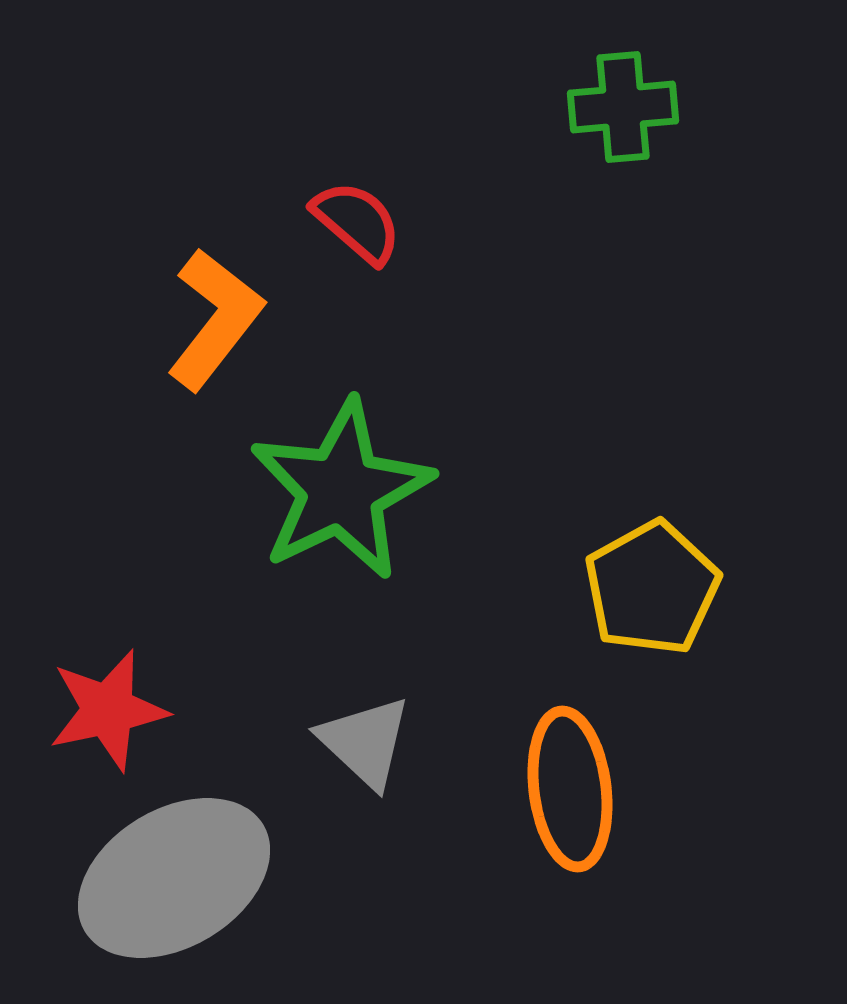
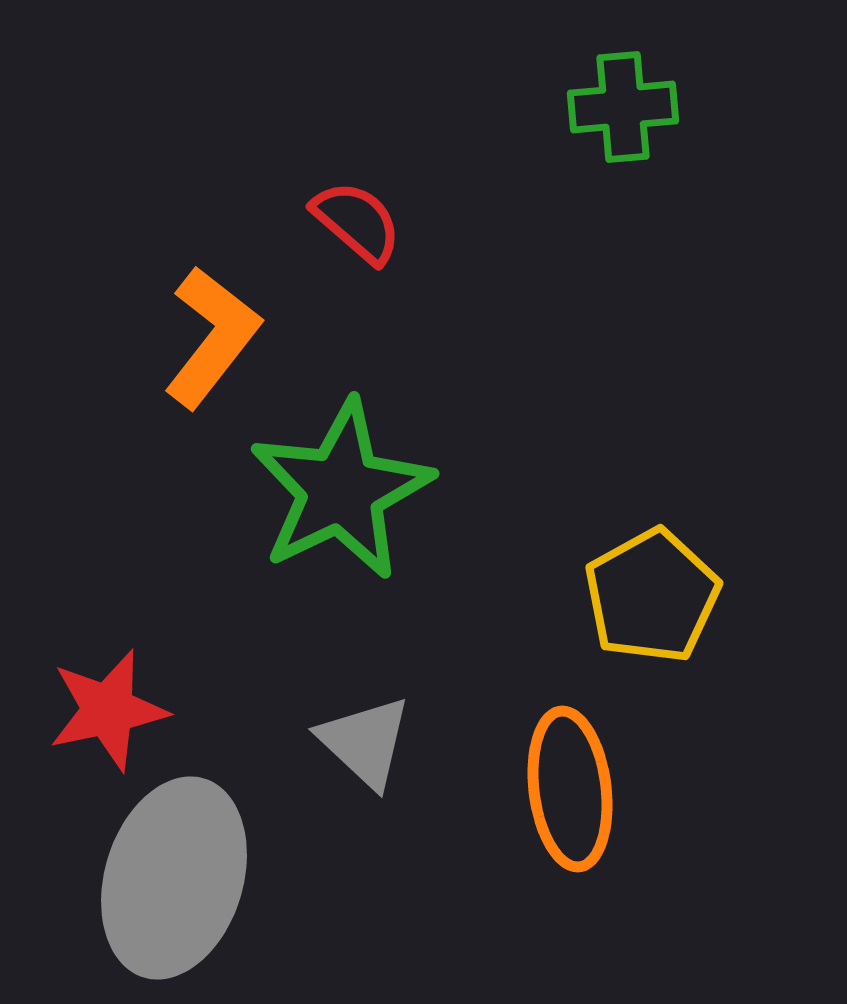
orange L-shape: moved 3 px left, 18 px down
yellow pentagon: moved 8 px down
gray ellipse: rotated 42 degrees counterclockwise
